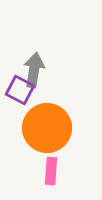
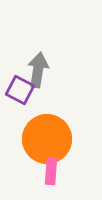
gray arrow: moved 4 px right
orange circle: moved 11 px down
